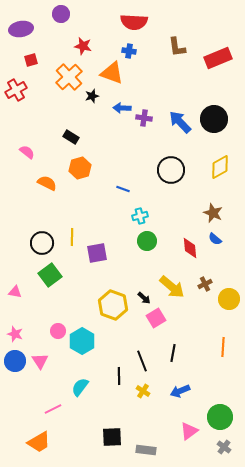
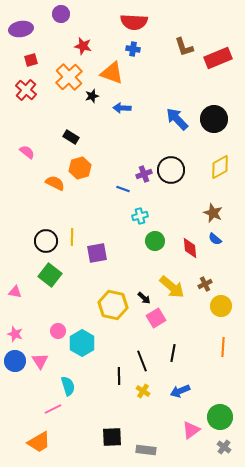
brown L-shape at (177, 47): moved 7 px right; rotated 10 degrees counterclockwise
blue cross at (129, 51): moved 4 px right, 2 px up
red cross at (16, 90): moved 10 px right; rotated 20 degrees counterclockwise
purple cross at (144, 118): moved 56 px down; rotated 28 degrees counterclockwise
blue arrow at (180, 122): moved 3 px left, 3 px up
orange semicircle at (47, 183): moved 8 px right
green circle at (147, 241): moved 8 px right
black circle at (42, 243): moved 4 px right, 2 px up
green square at (50, 275): rotated 15 degrees counterclockwise
yellow circle at (229, 299): moved 8 px left, 7 px down
yellow hexagon at (113, 305): rotated 8 degrees counterclockwise
cyan hexagon at (82, 341): moved 2 px down
cyan semicircle at (80, 387): moved 12 px left, 1 px up; rotated 126 degrees clockwise
pink triangle at (189, 431): moved 2 px right, 1 px up
